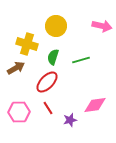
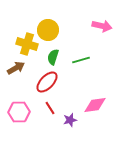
yellow circle: moved 8 px left, 4 px down
red line: moved 2 px right
